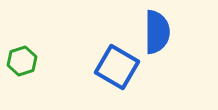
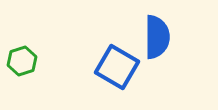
blue semicircle: moved 5 px down
